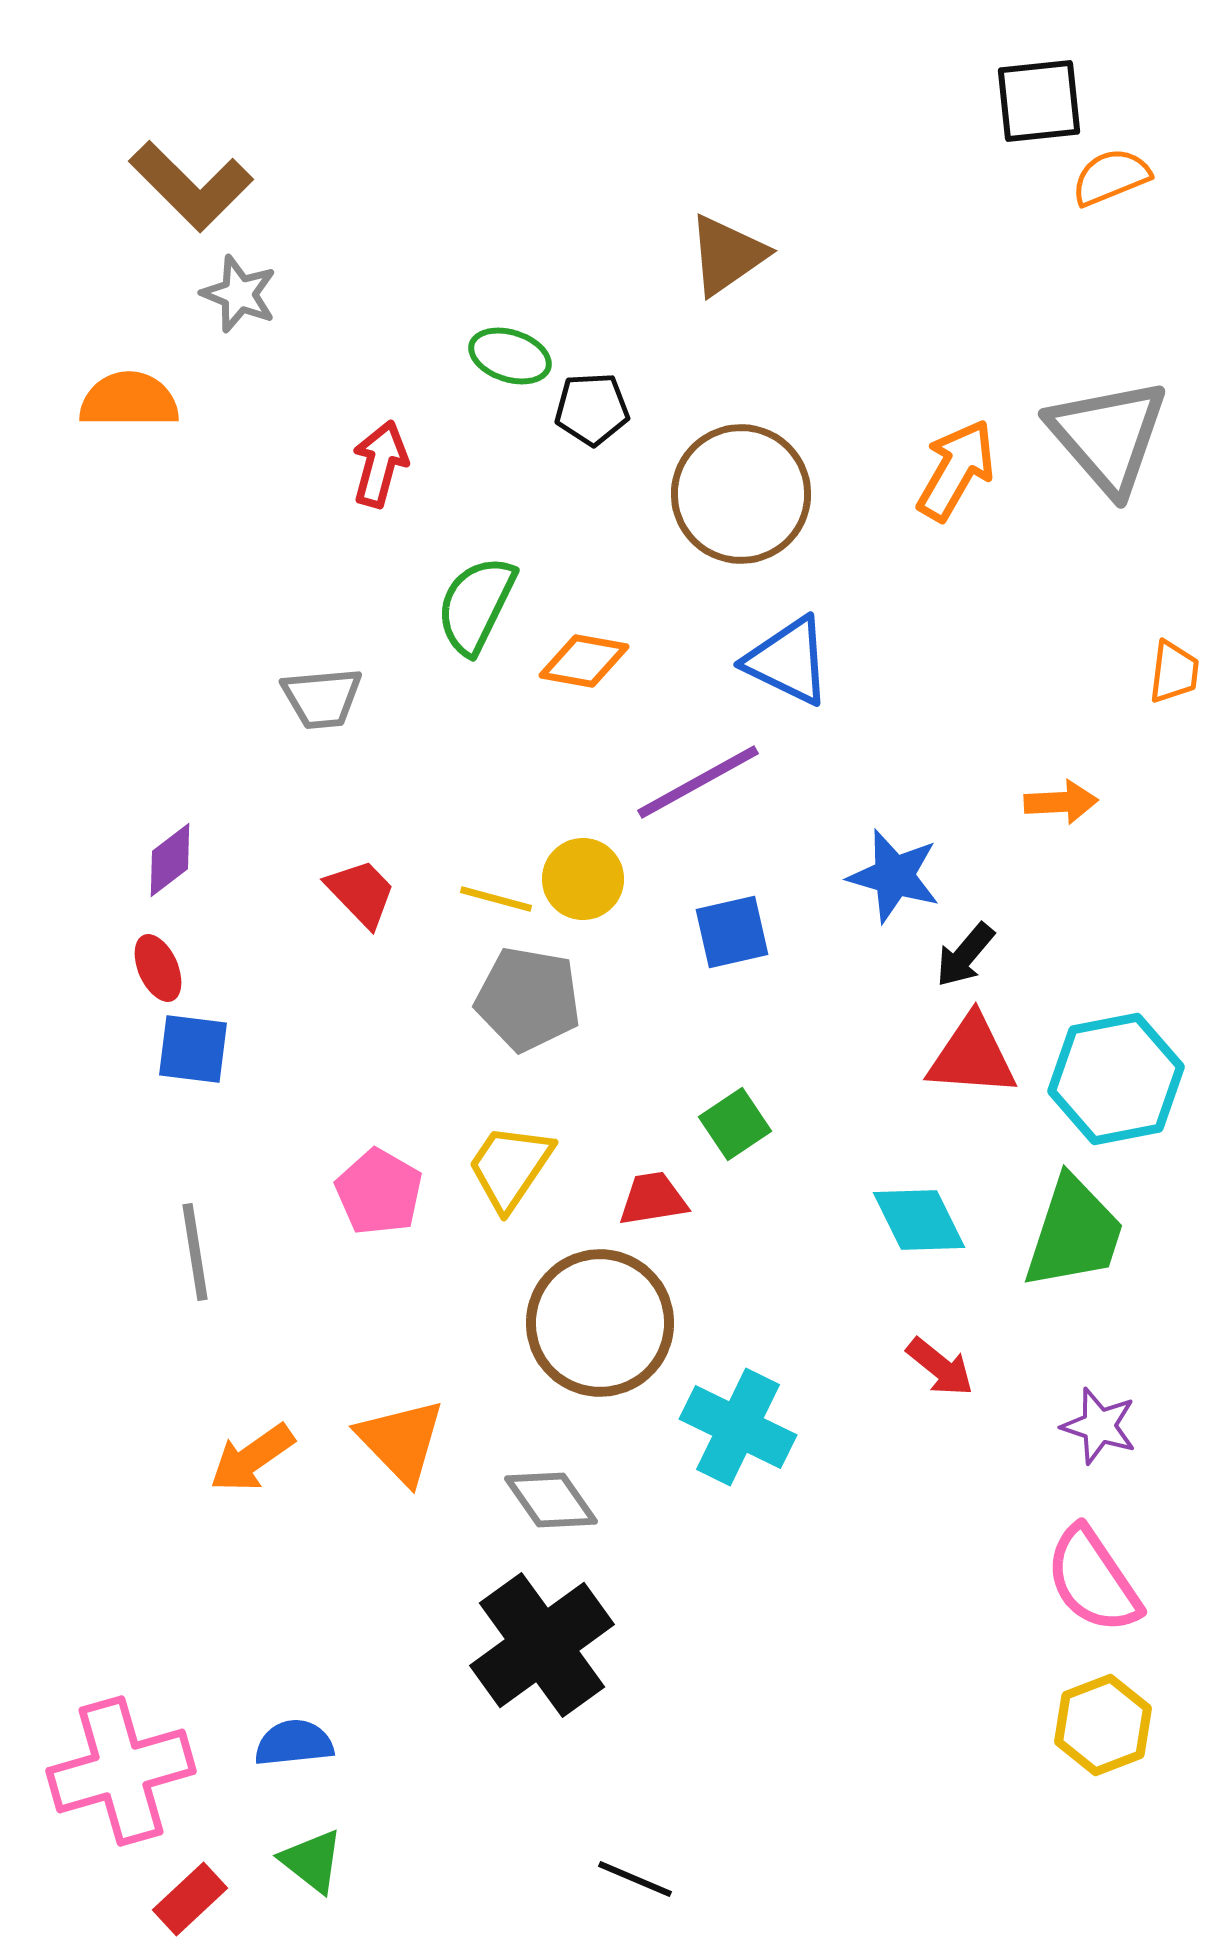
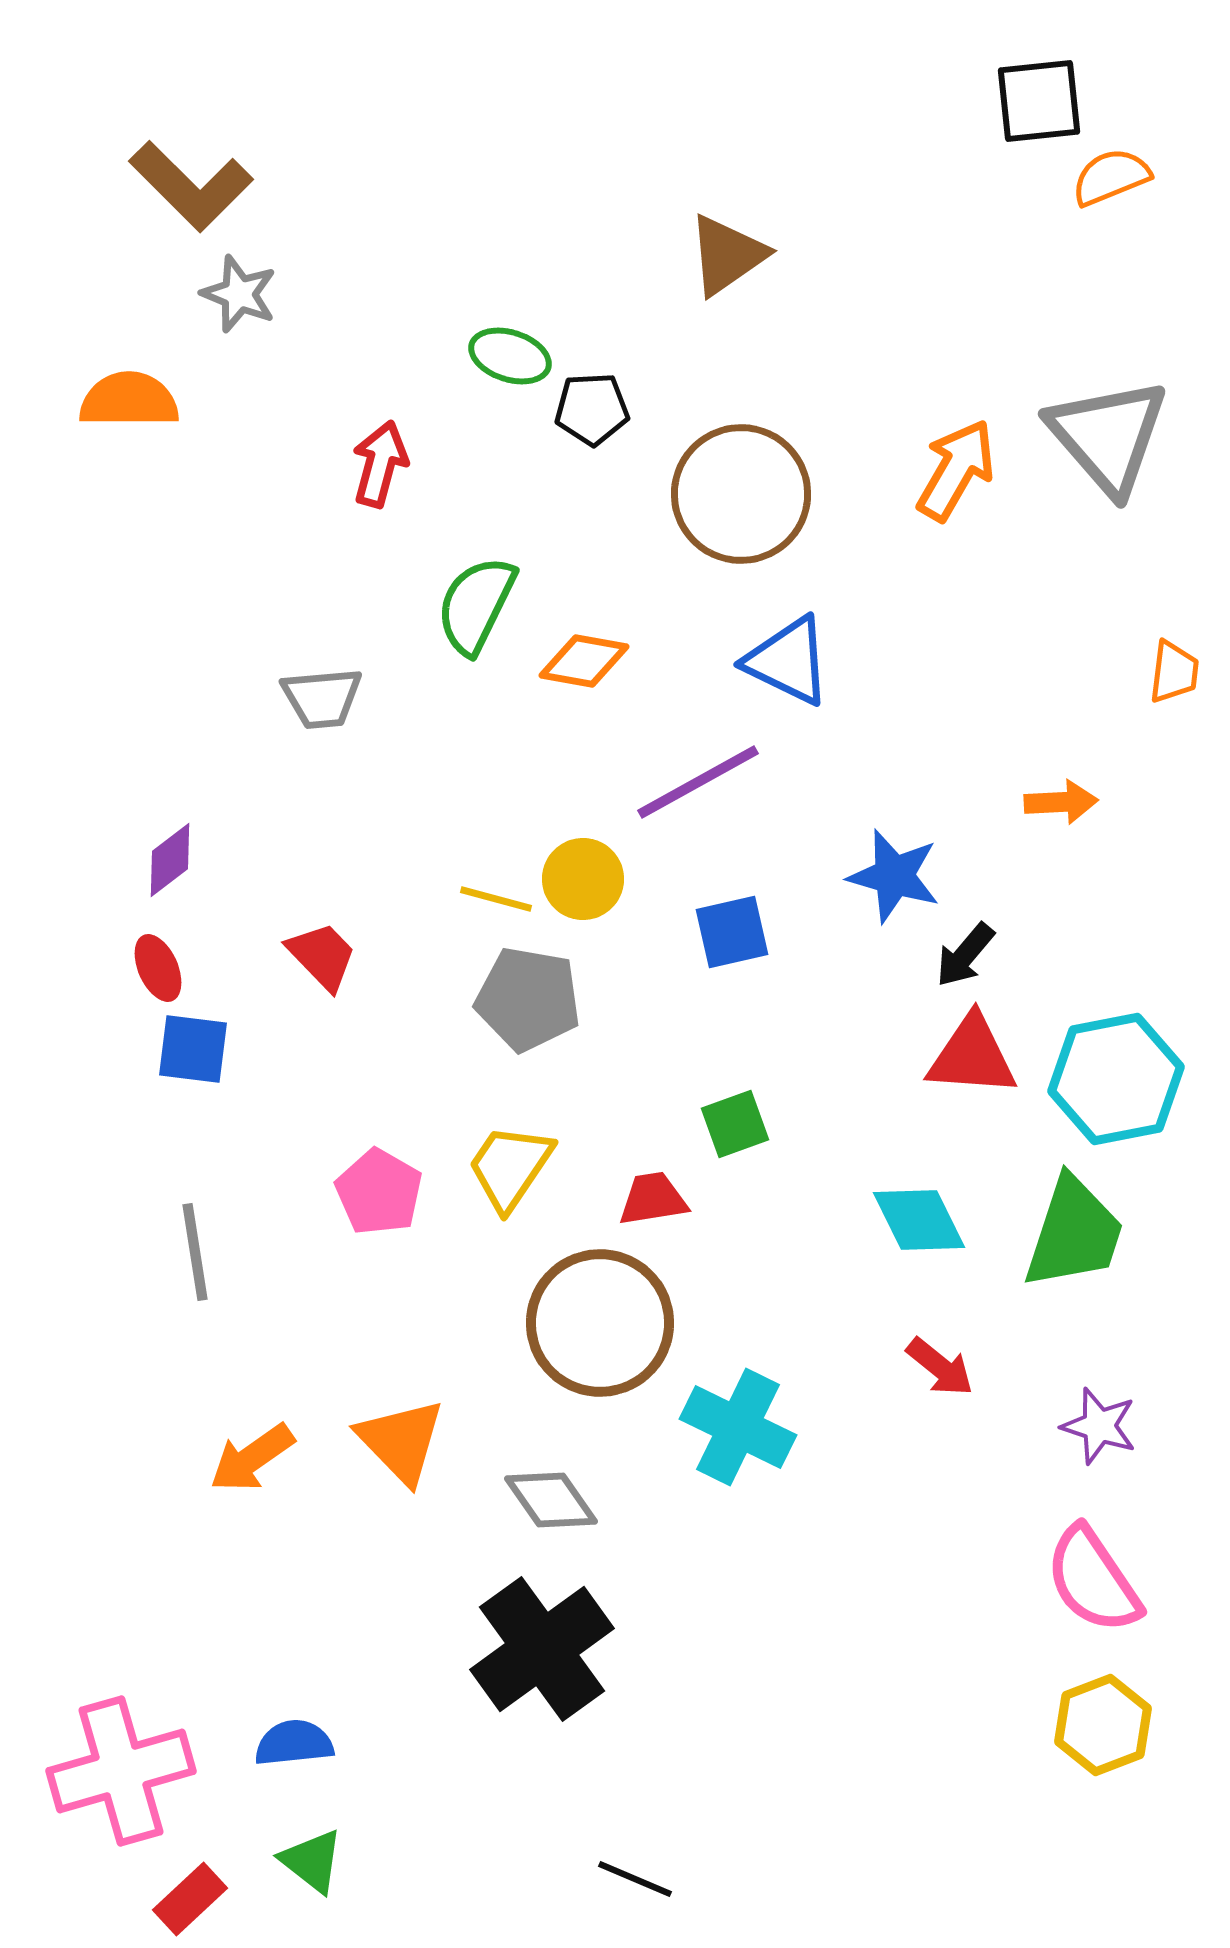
red trapezoid at (361, 893): moved 39 px left, 63 px down
green square at (735, 1124): rotated 14 degrees clockwise
black cross at (542, 1645): moved 4 px down
